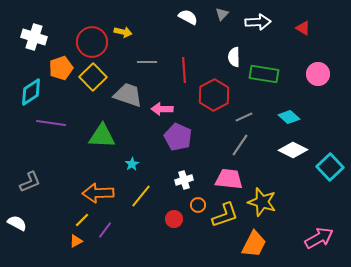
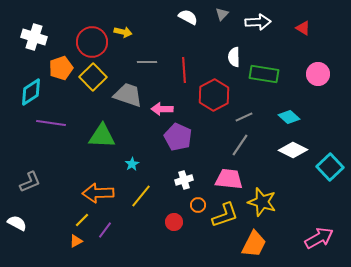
red circle at (174, 219): moved 3 px down
